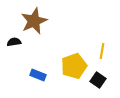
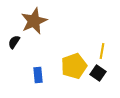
black semicircle: rotated 48 degrees counterclockwise
blue rectangle: rotated 63 degrees clockwise
black square: moved 7 px up
